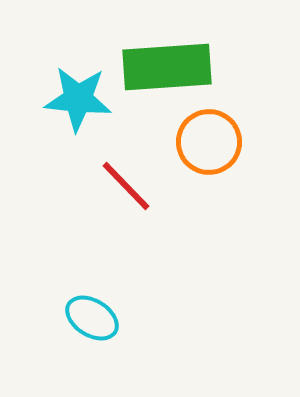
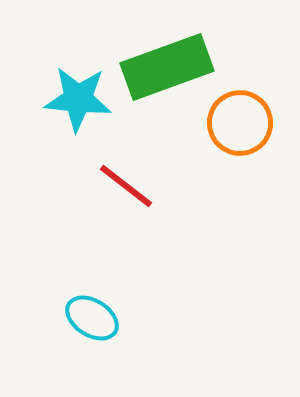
green rectangle: rotated 16 degrees counterclockwise
orange circle: moved 31 px right, 19 px up
red line: rotated 8 degrees counterclockwise
